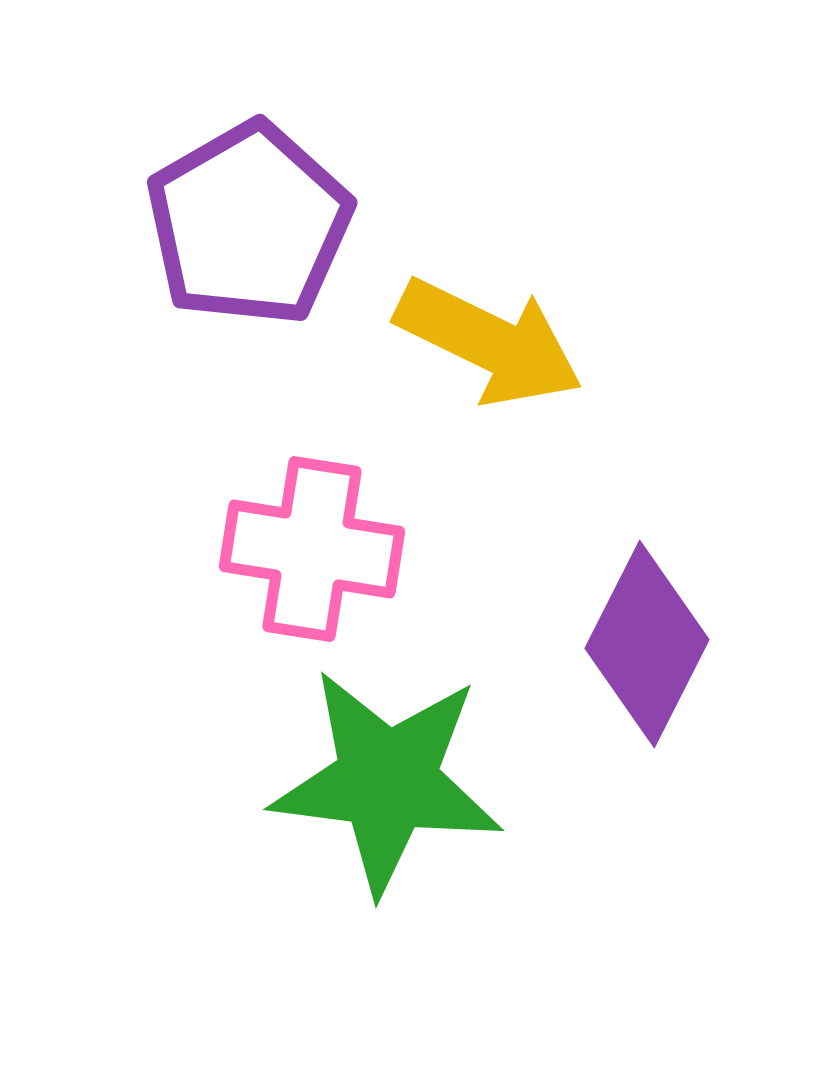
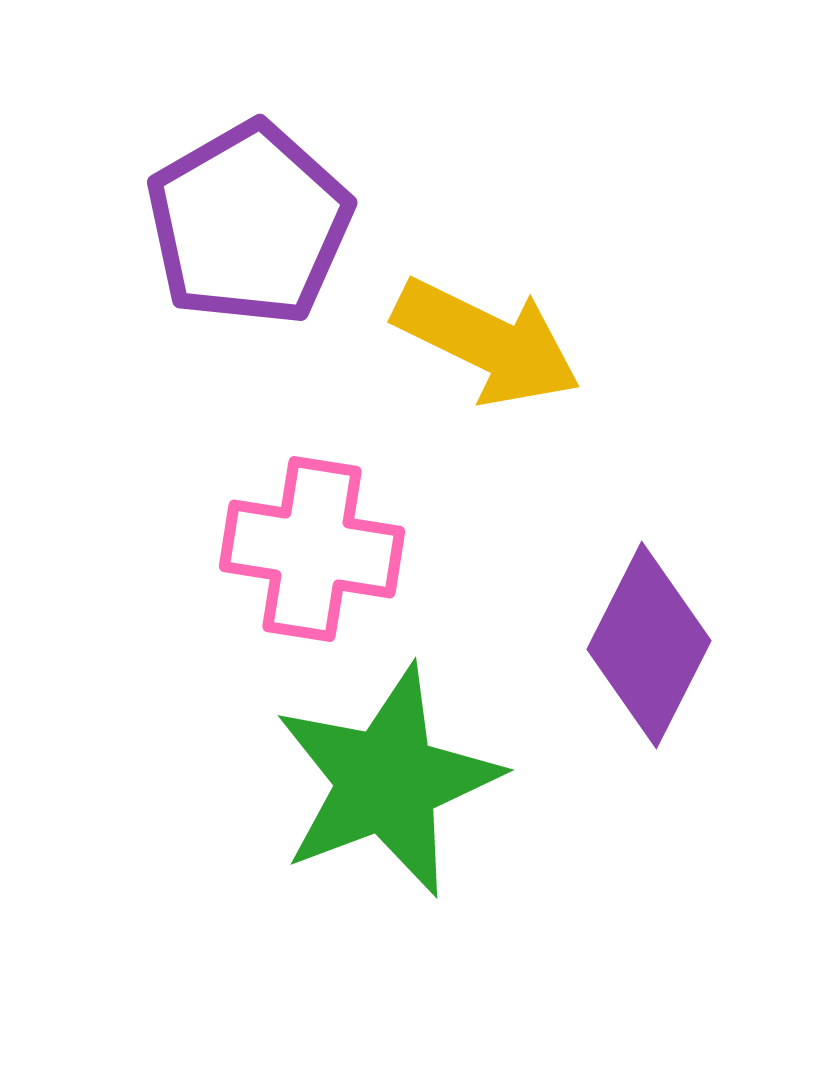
yellow arrow: moved 2 px left
purple diamond: moved 2 px right, 1 px down
green star: rotated 28 degrees counterclockwise
